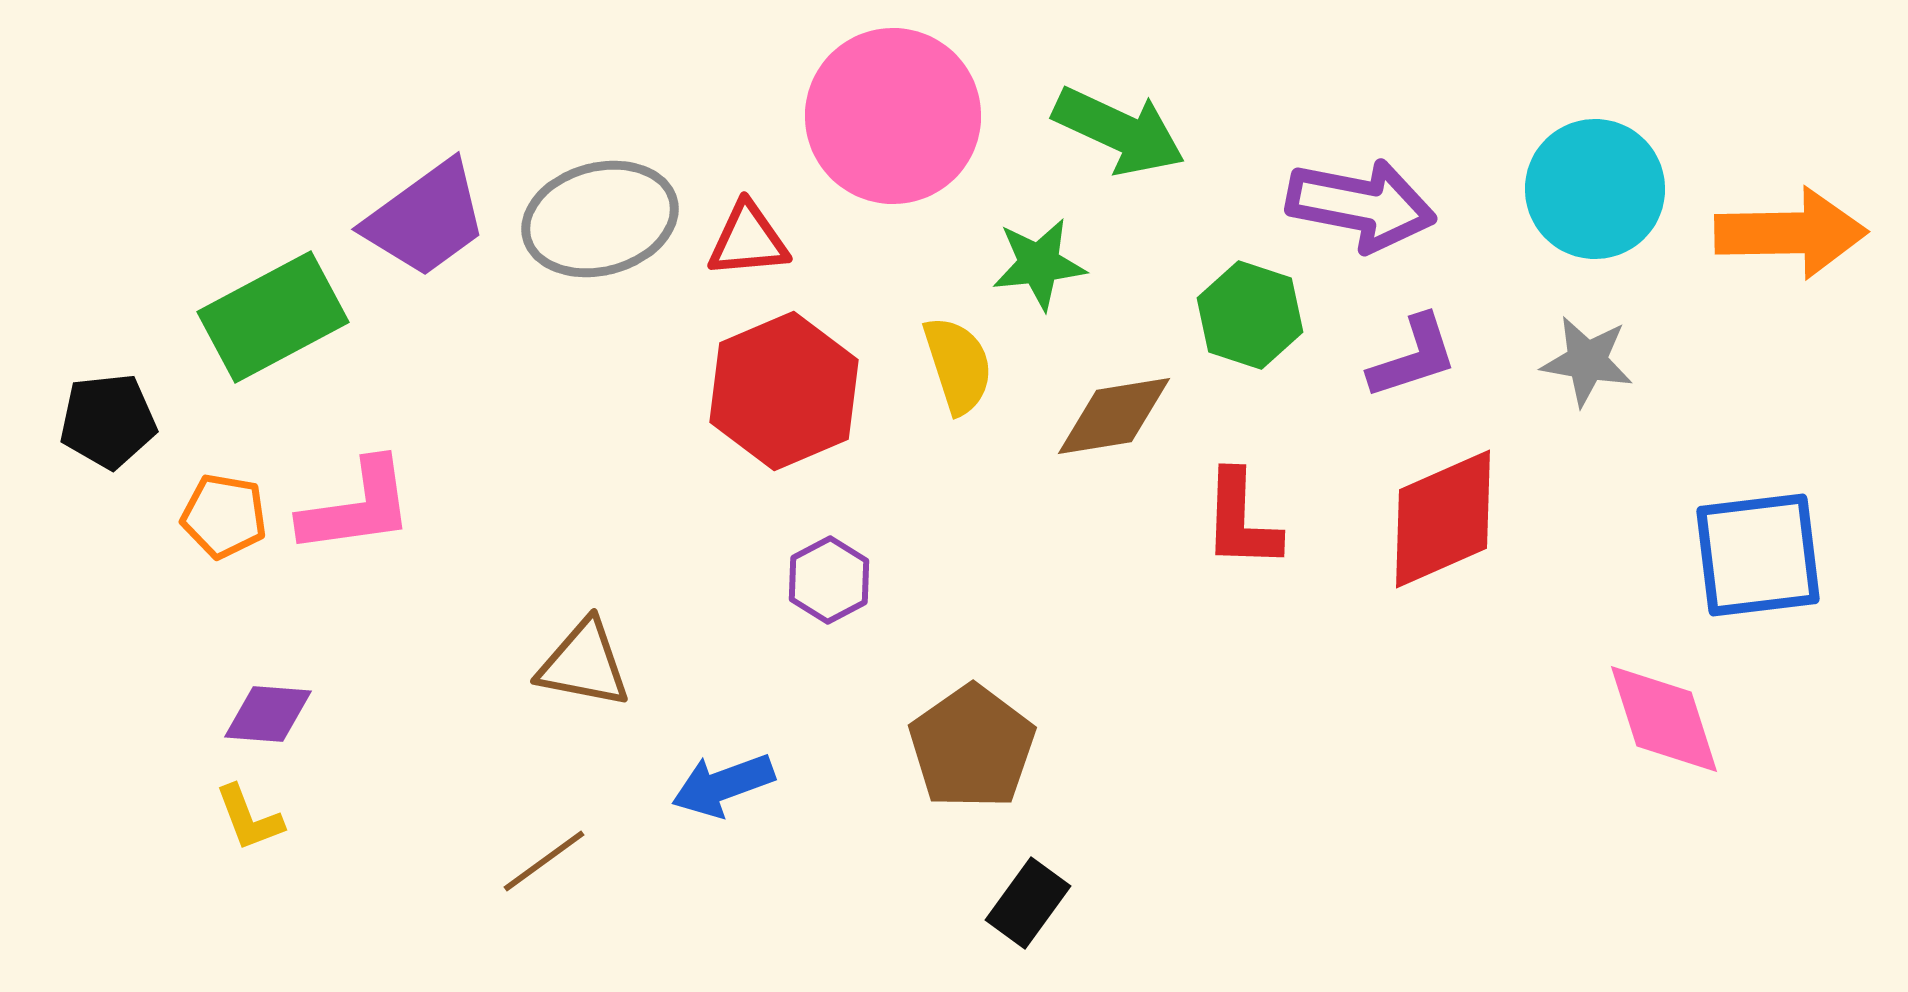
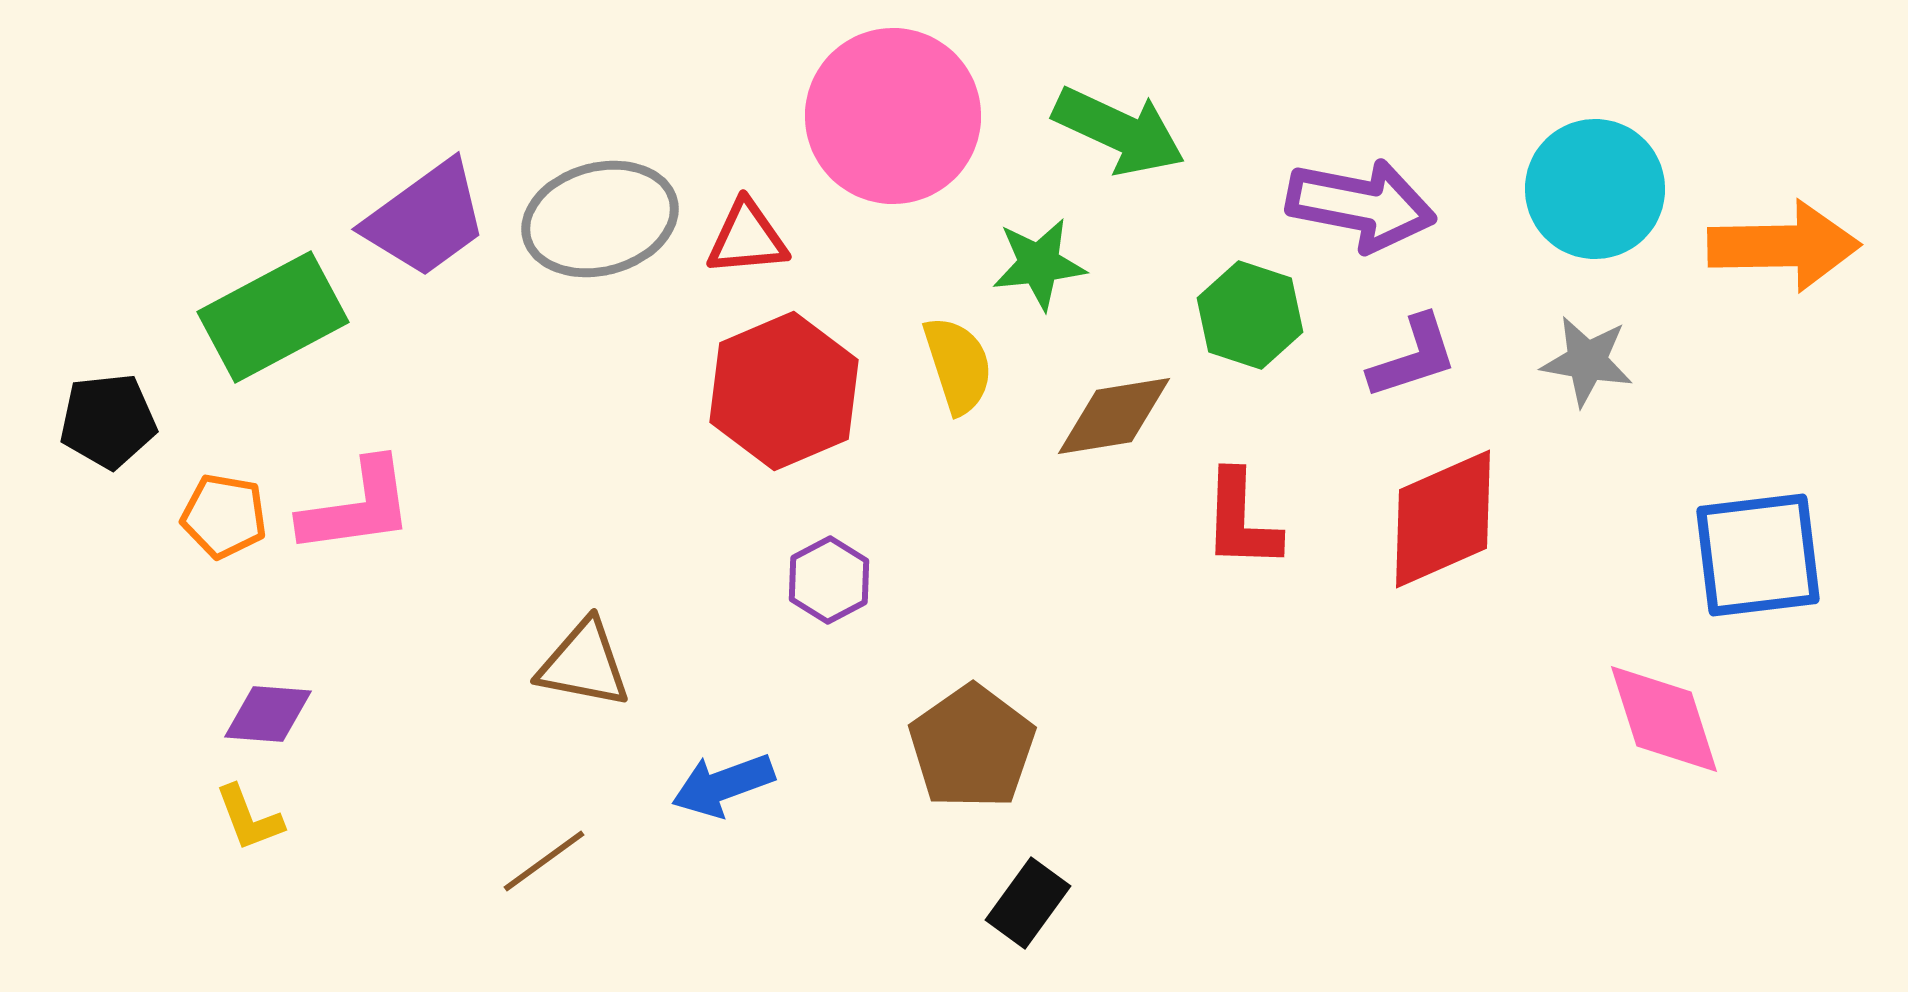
orange arrow: moved 7 px left, 13 px down
red triangle: moved 1 px left, 2 px up
